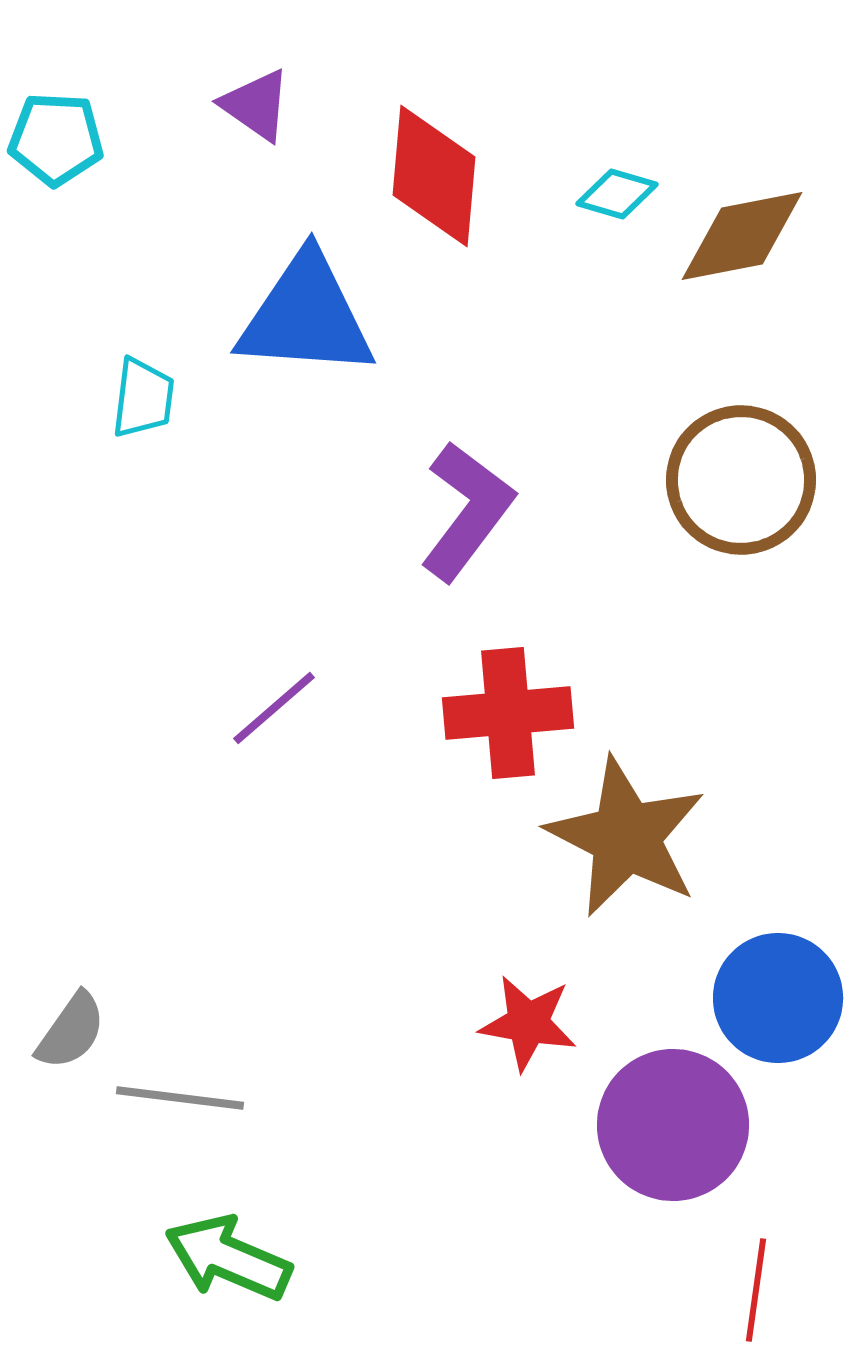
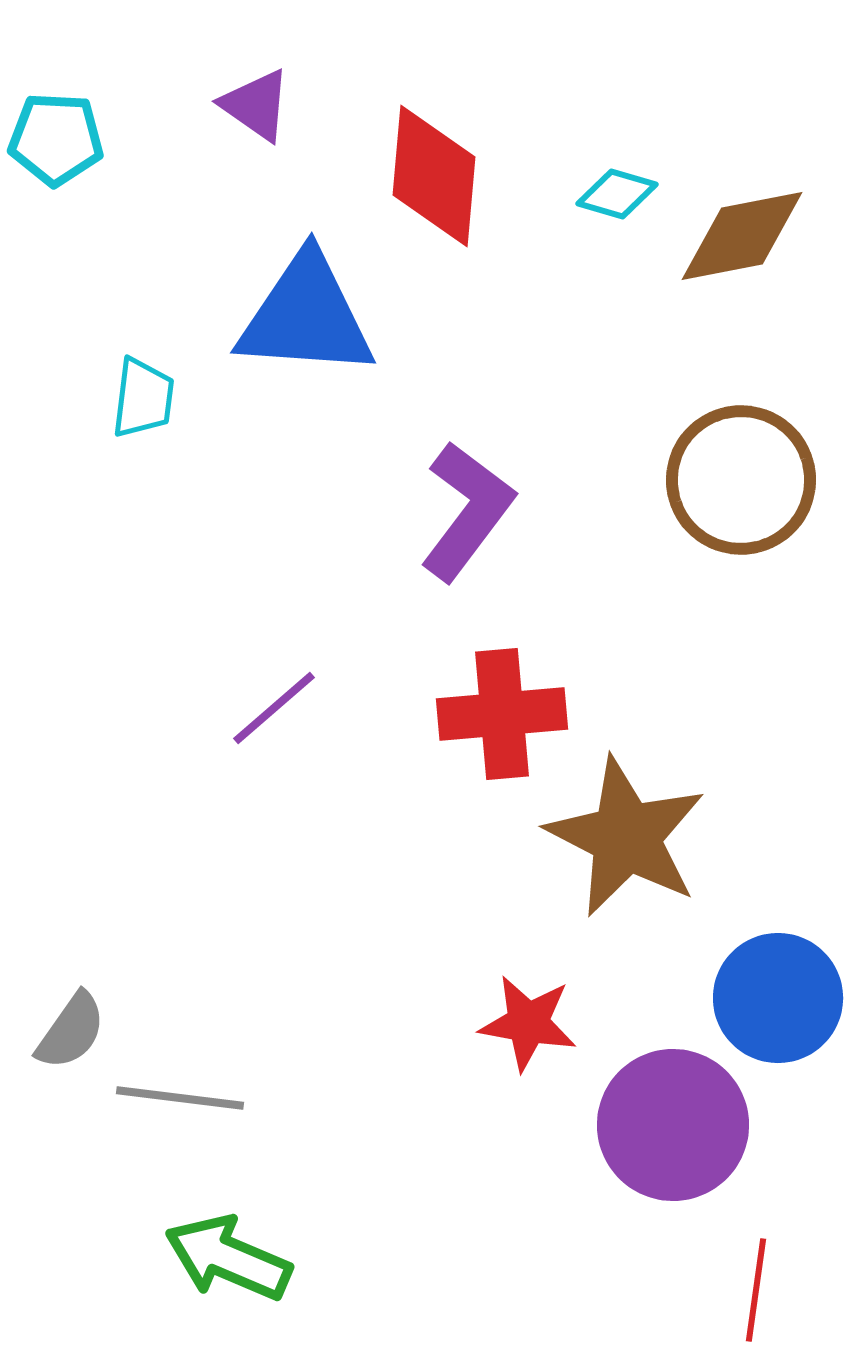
red cross: moved 6 px left, 1 px down
